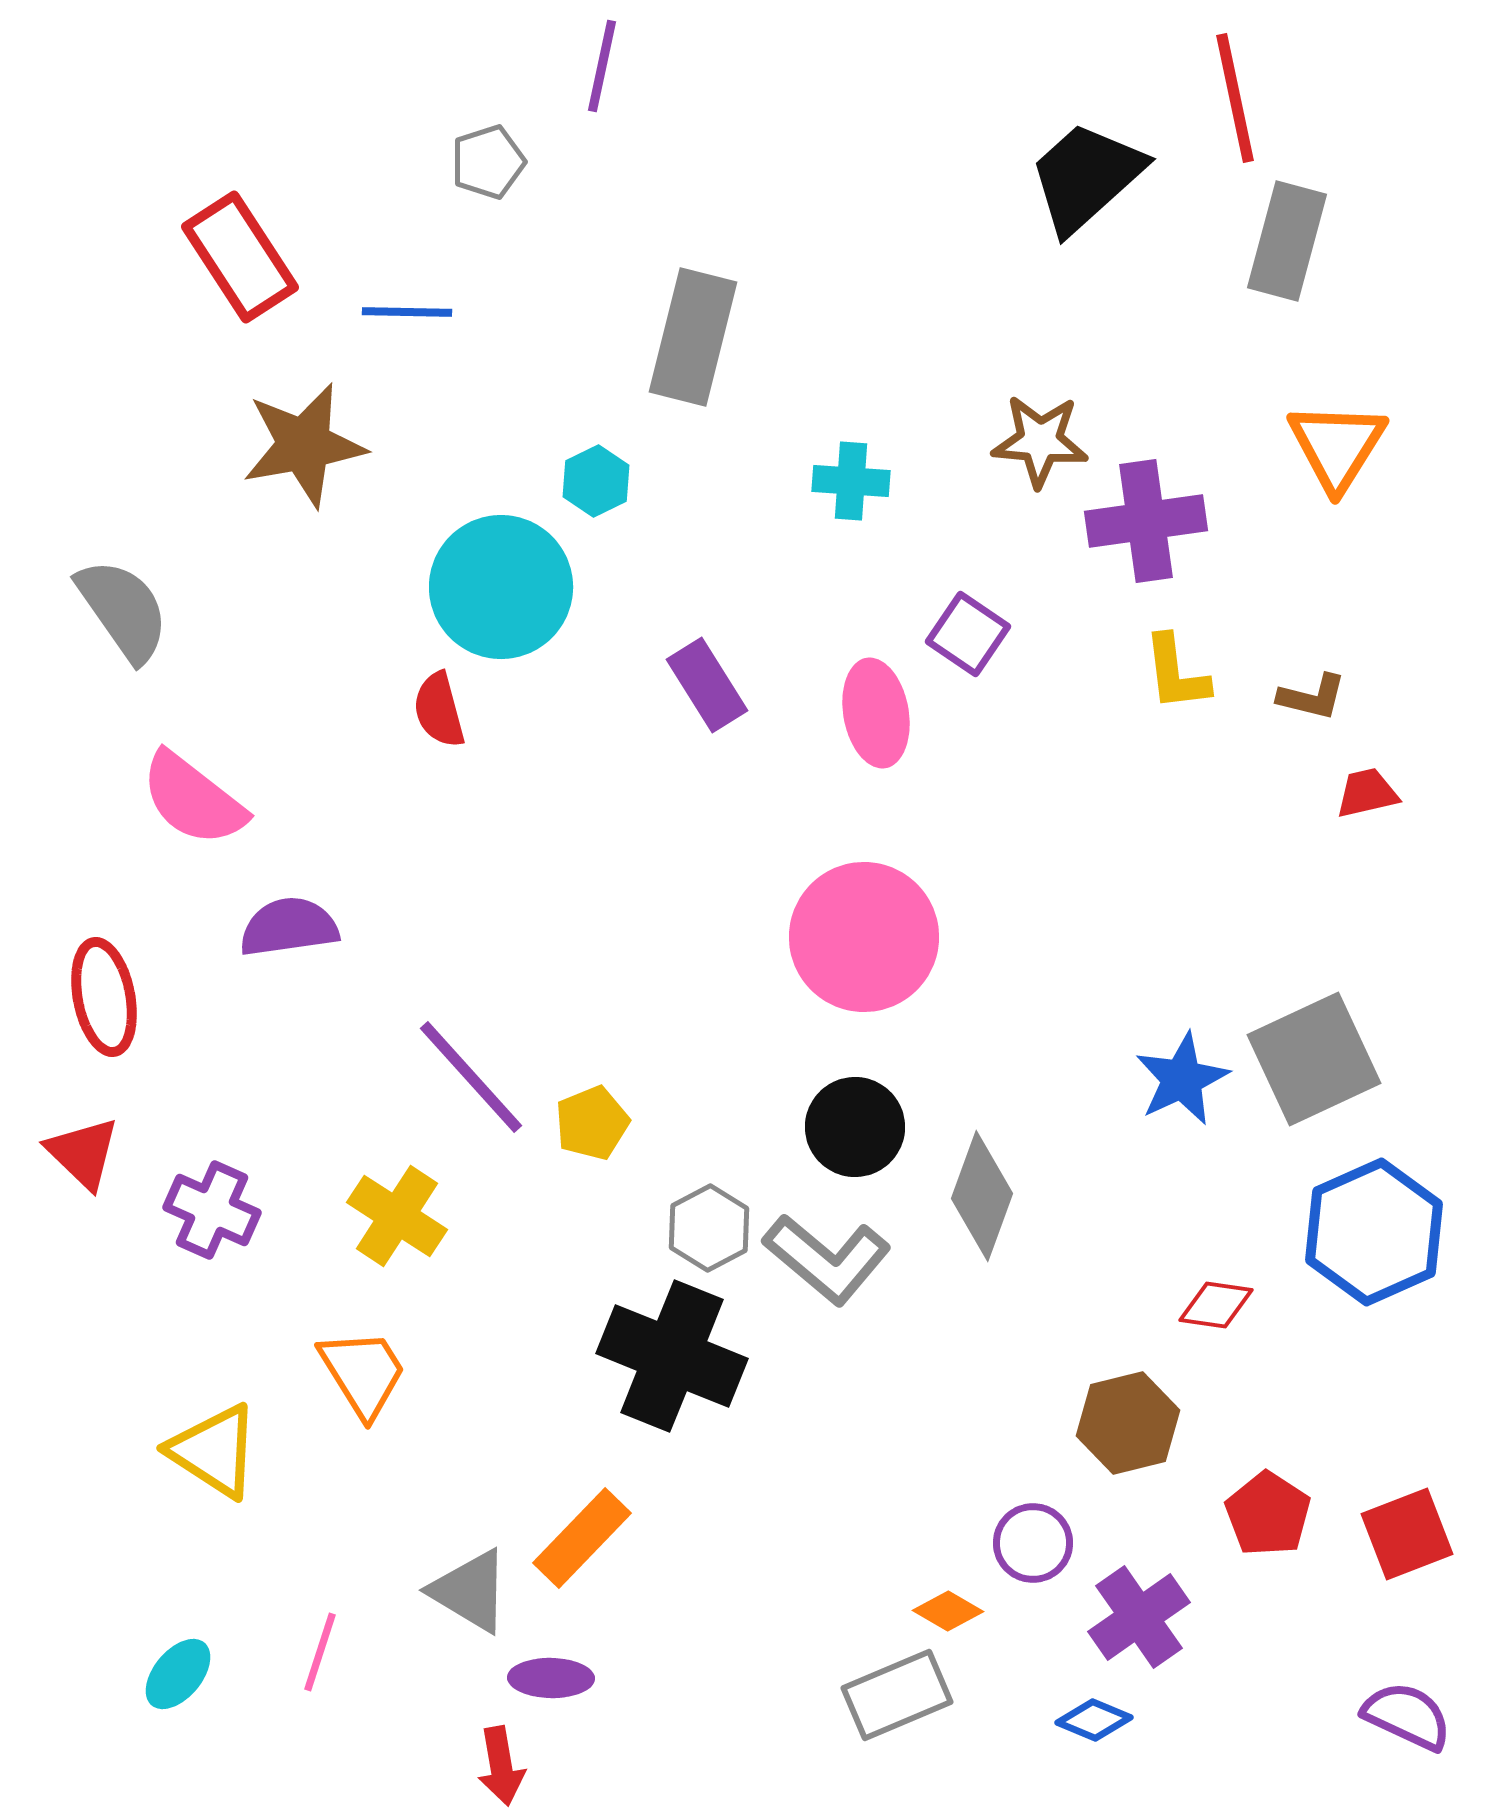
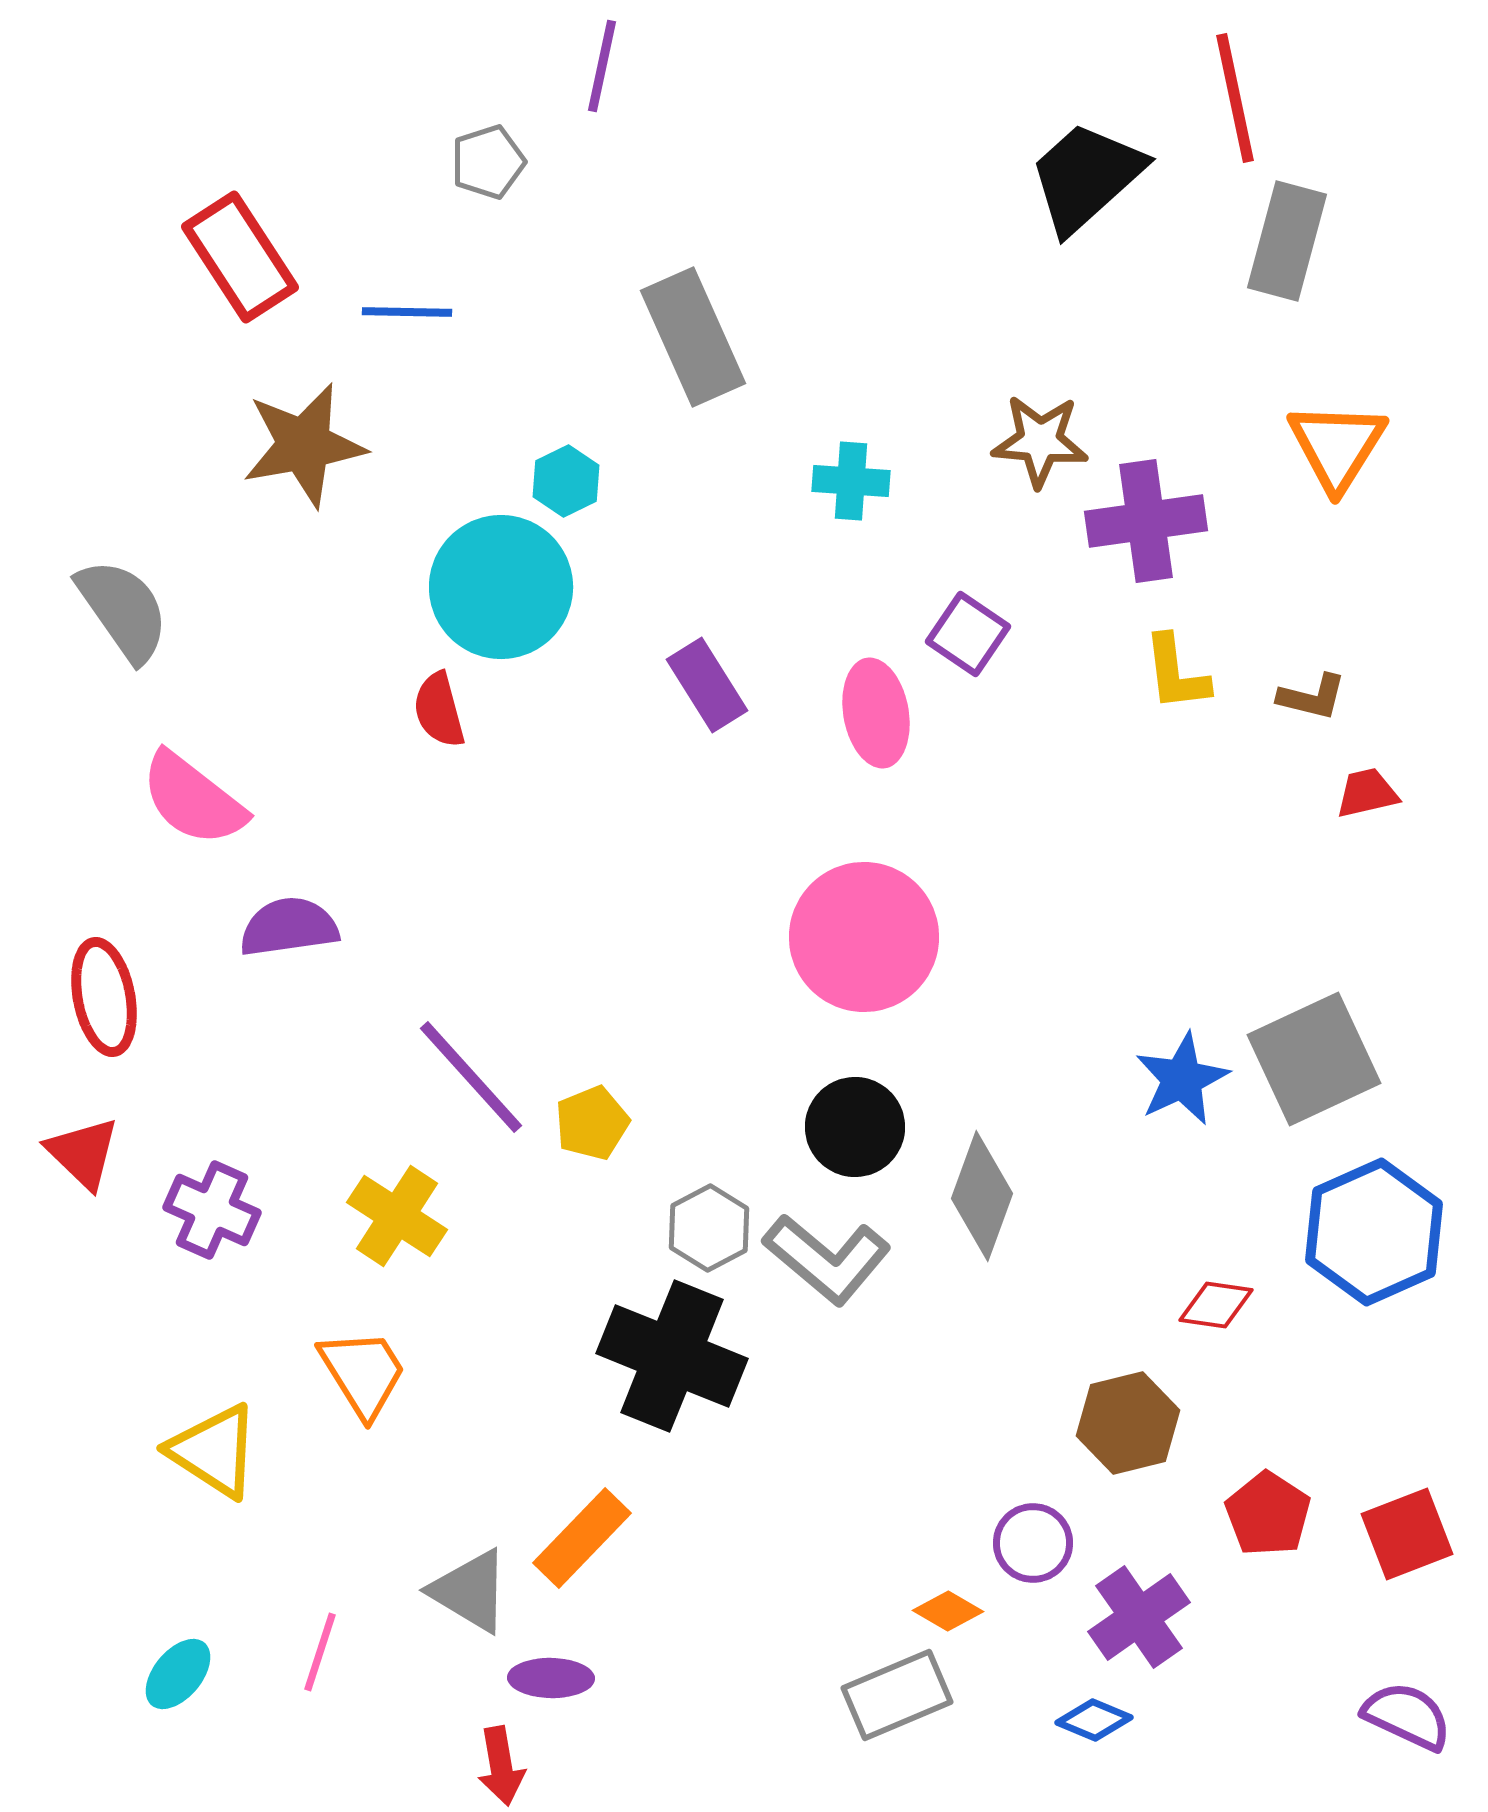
gray rectangle at (693, 337): rotated 38 degrees counterclockwise
cyan hexagon at (596, 481): moved 30 px left
